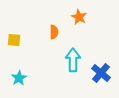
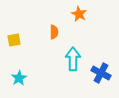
orange star: moved 3 px up
yellow square: rotated 16 degrees counterclockwise
cyan arrow: moved 1 px up
blue cross: rotated 12 degrees counterclockwise
